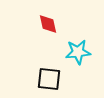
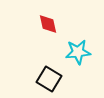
black square: rotated 25 degrees clockwise
